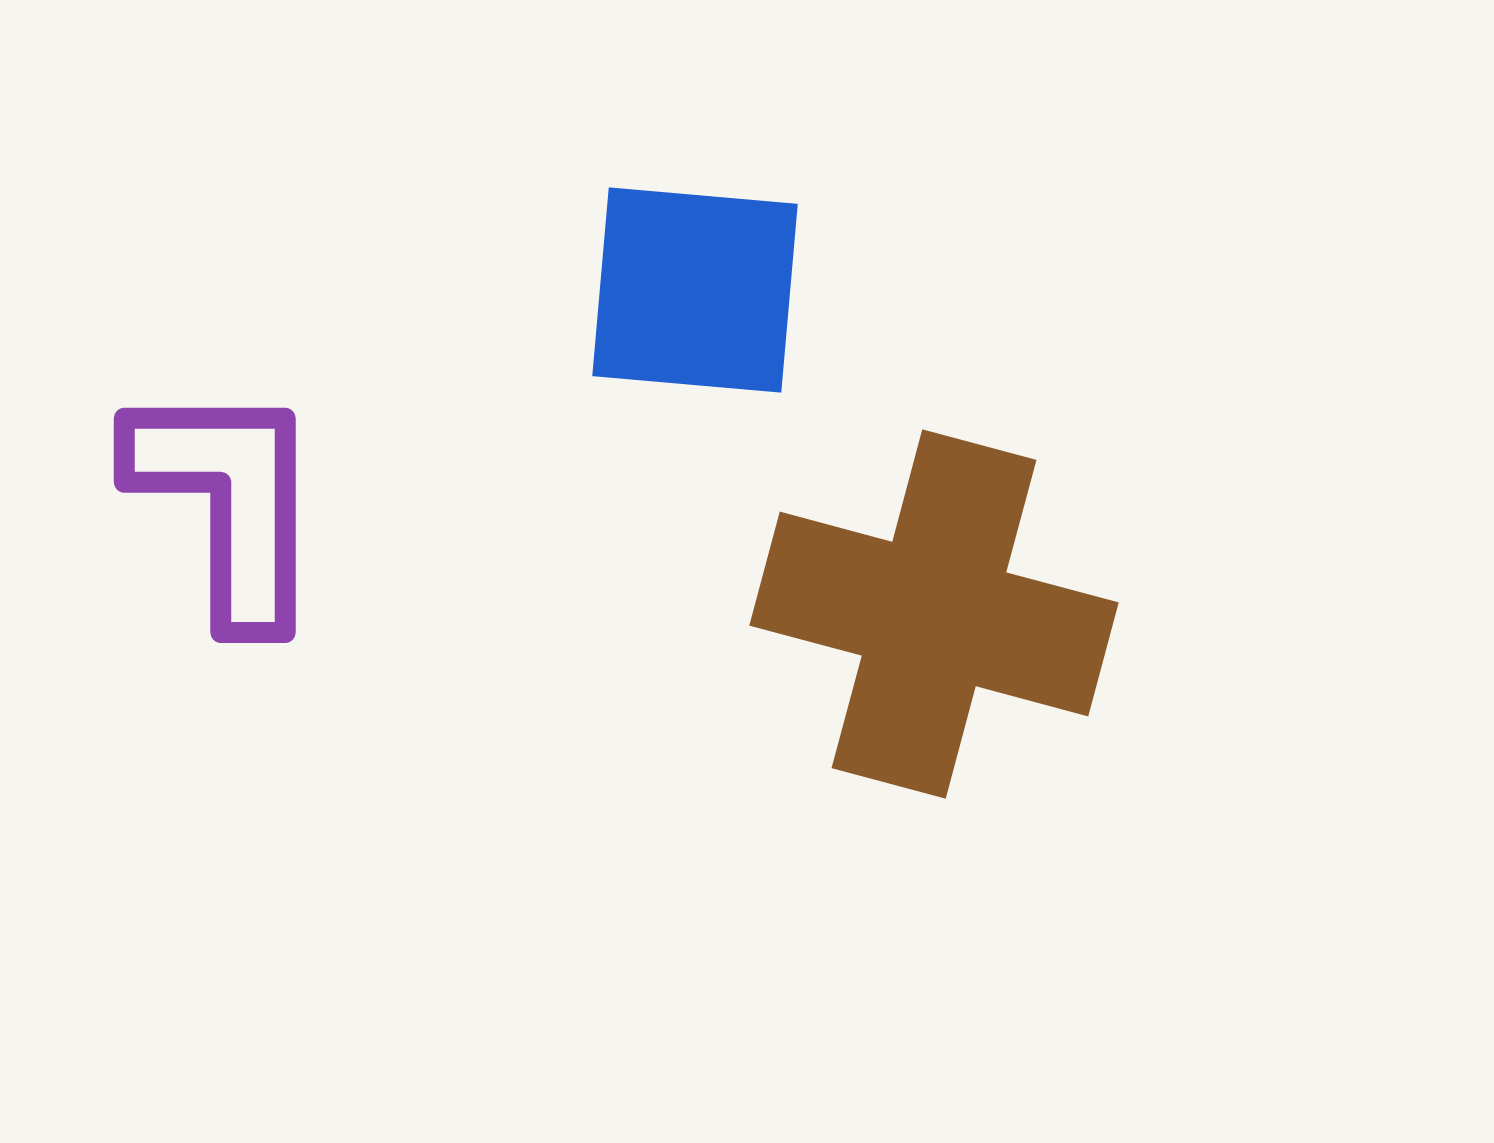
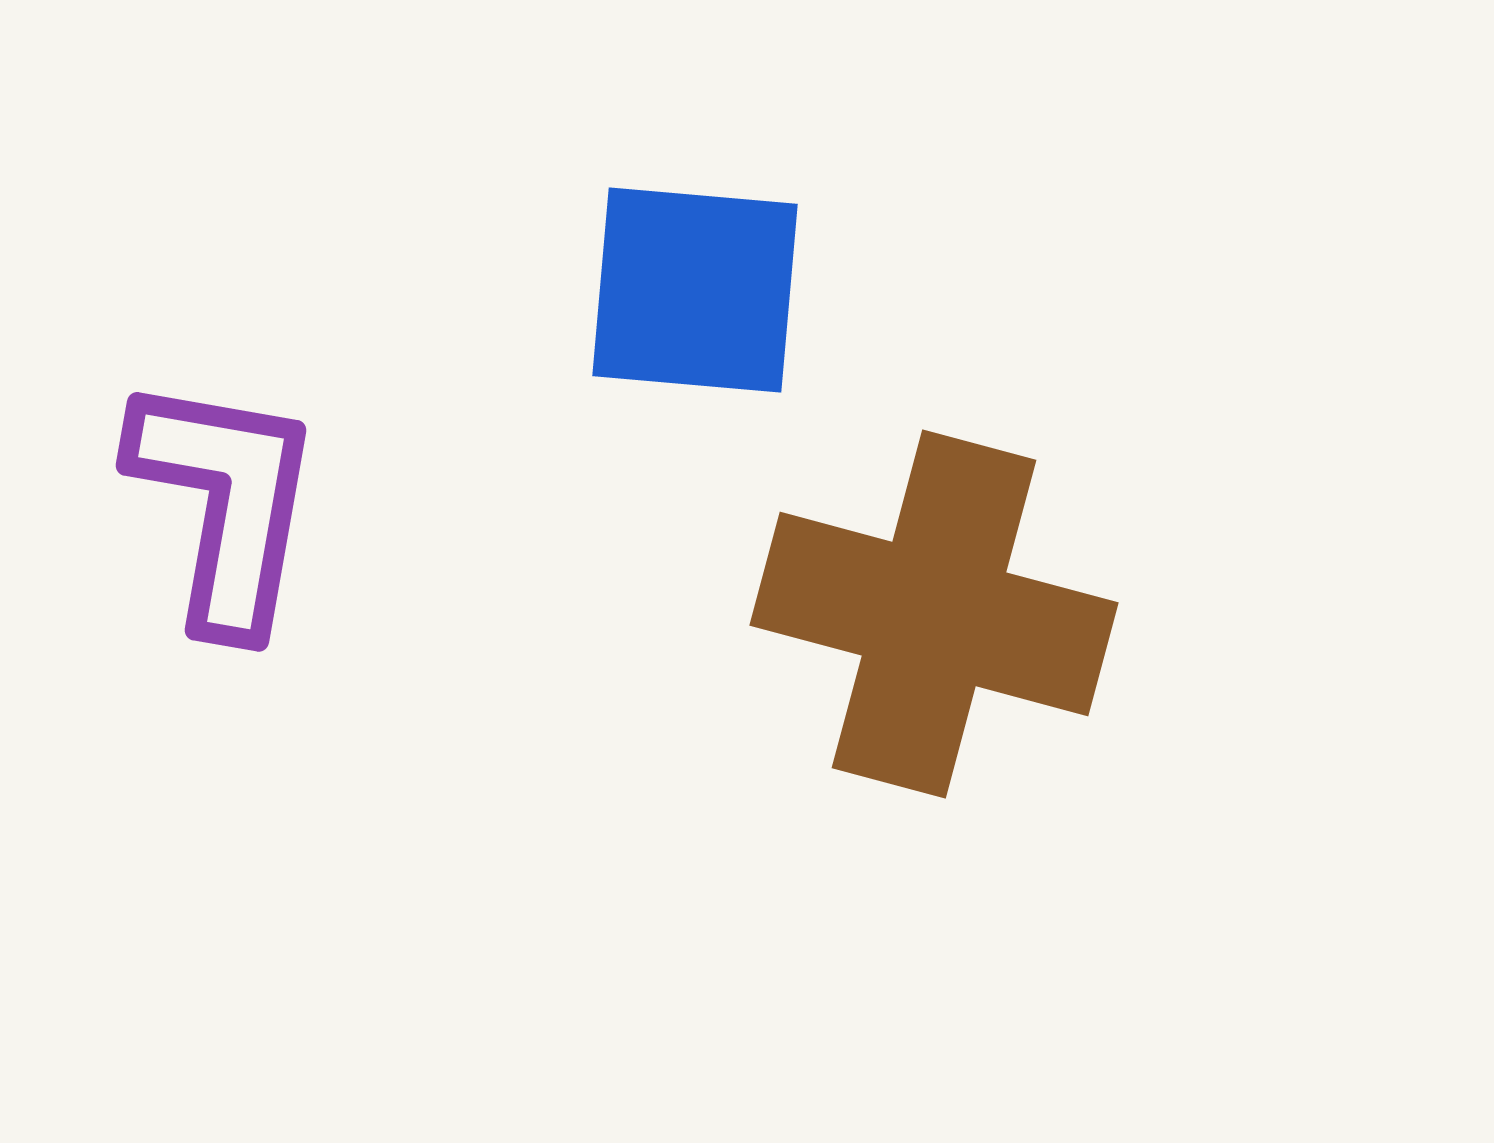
purple L-shape: moved 3 px left, 1 px down; rotated 10 degrees clockwise
